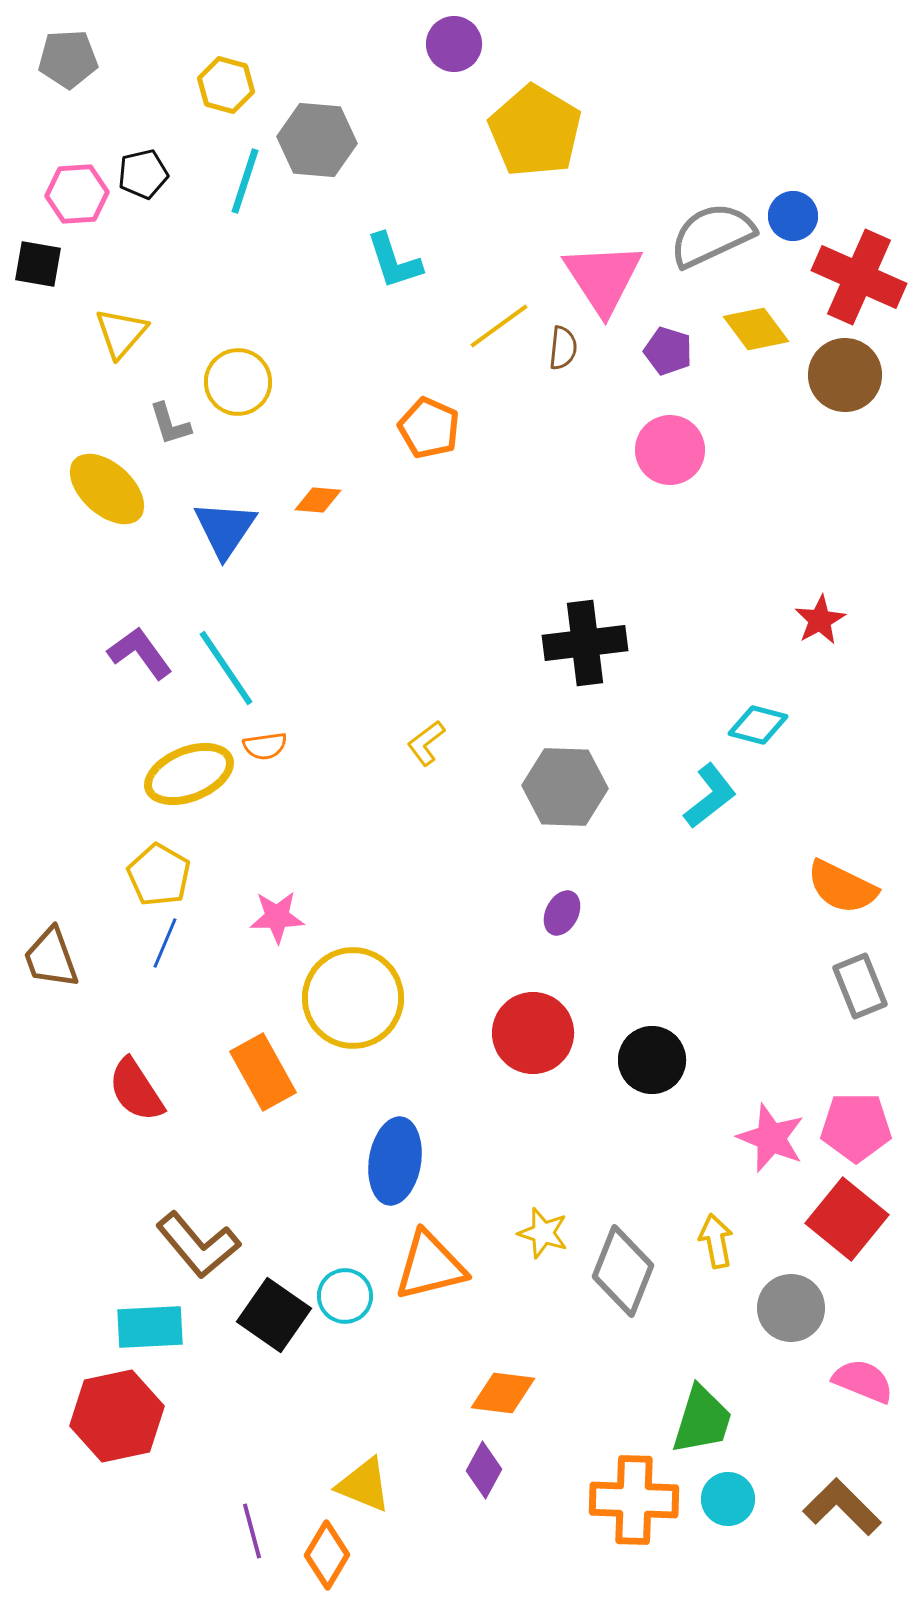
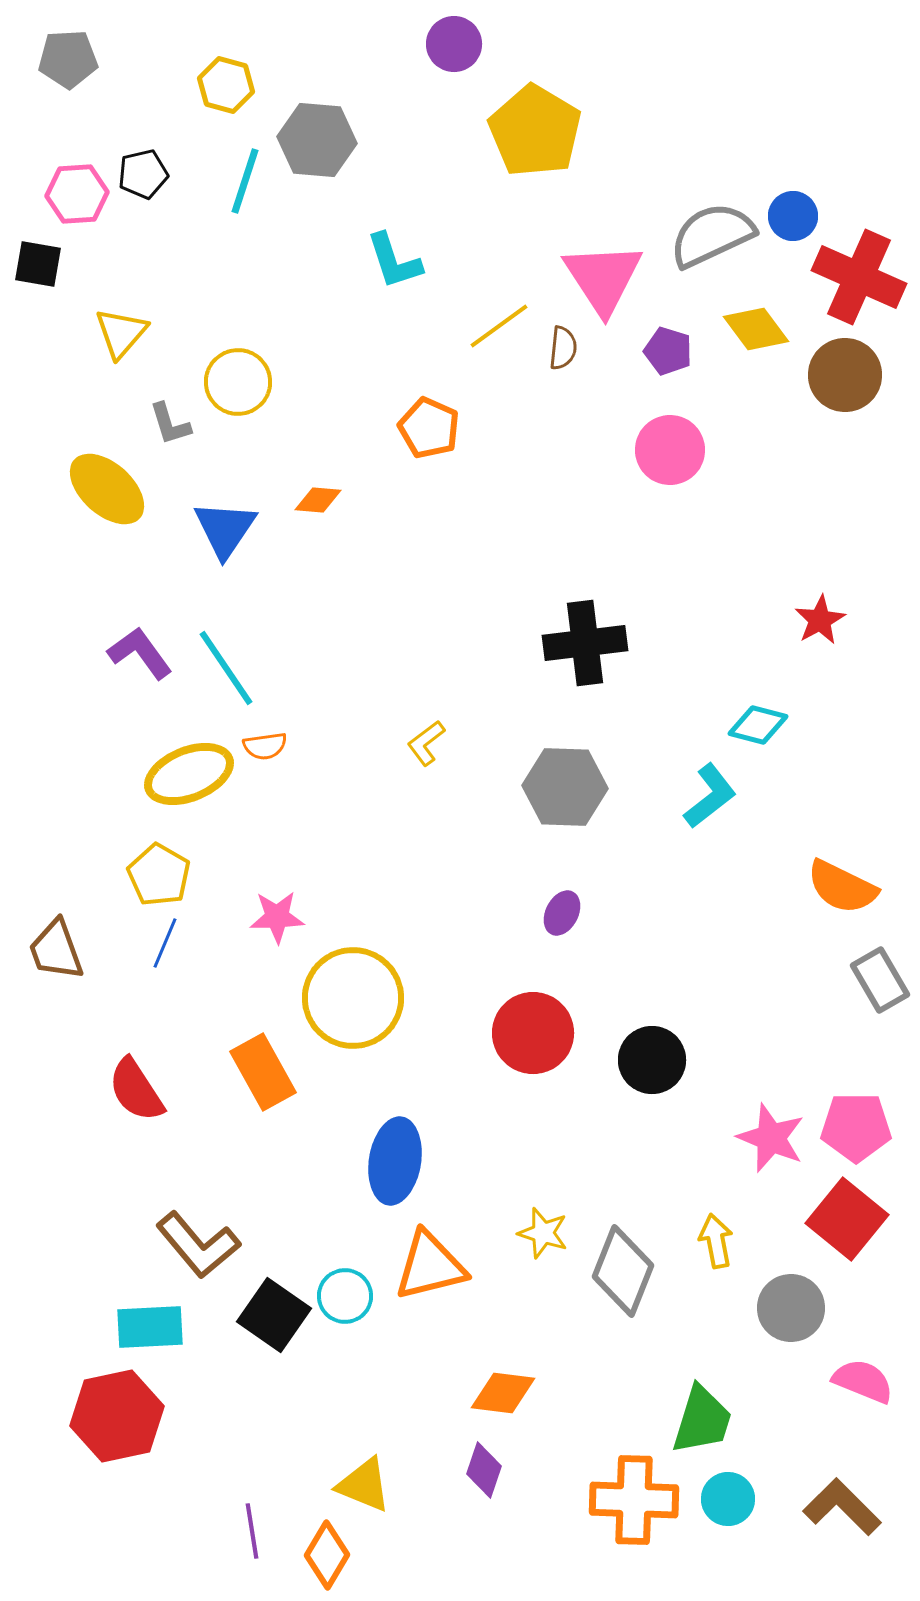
brown trapezoid at (51, 958): moved 5 px right, 8 px up
gray rectangle at (860, 986): moved 20 px right, 6 px up; rotated 8 degrees counterclockwise
purple diamond at (484, 1470): rotated 10 degrees counterclockwise
purple line at (252, 1531): rotated 6 degrees clockwise
